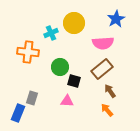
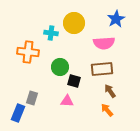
cyan cross: rotated 32 degrees clockwise
pink semicircle: moved 1 px right
brown rectangle: rotated 35 degrees clockwise
